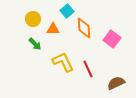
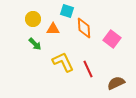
cyan square: rotated 32 degrees counterclockwise
